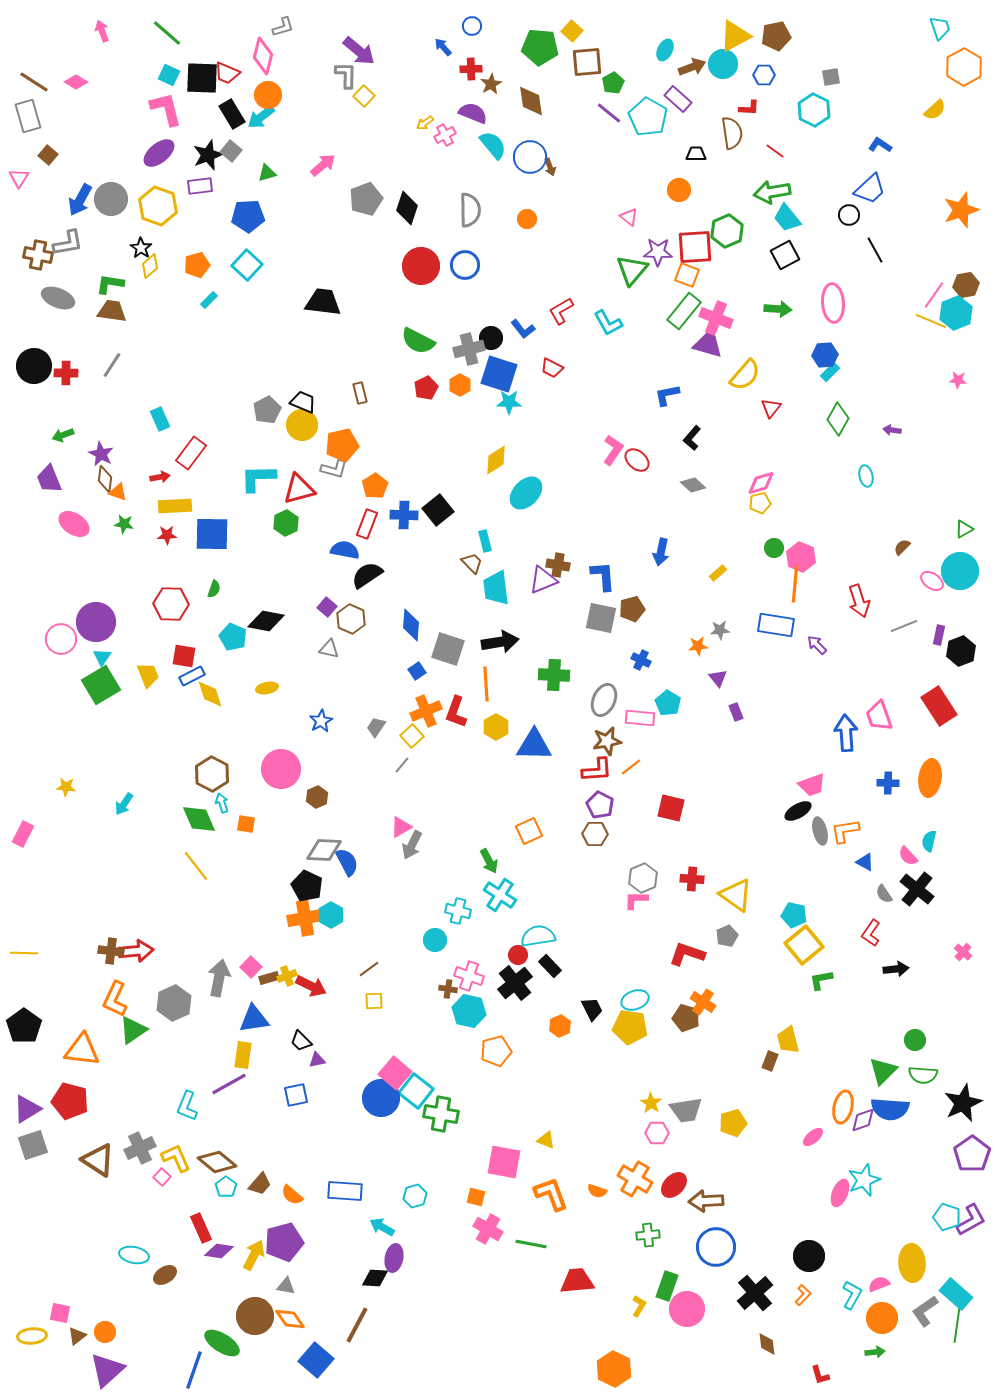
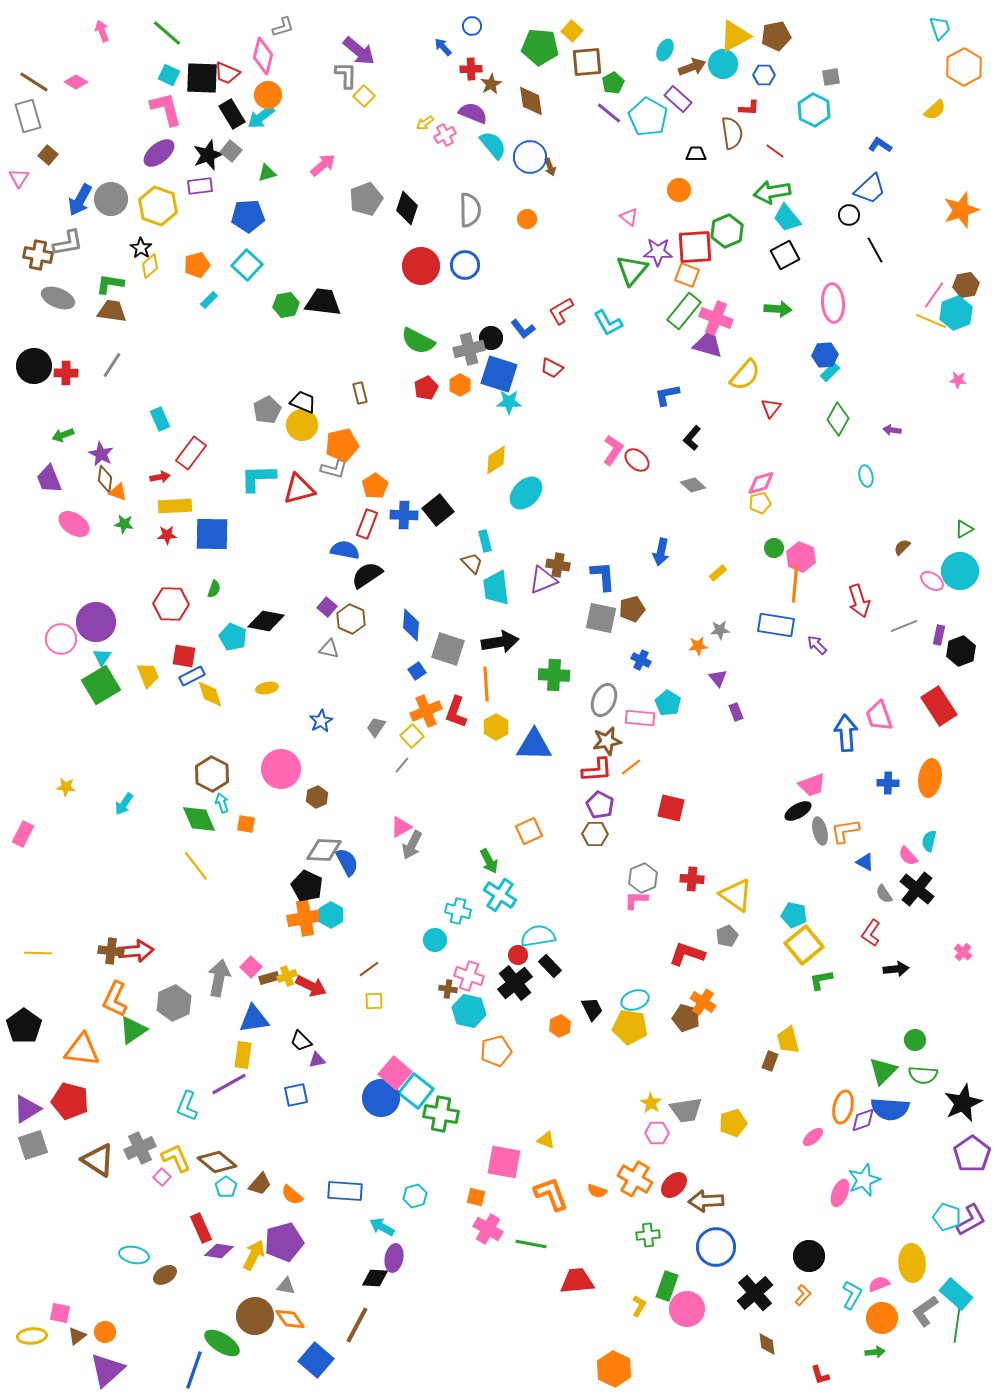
green hexagon at (286, 523): moved 218 px up; rotated 15 degrees clockwise
yellow line at (24, 953): moved 14 px right
